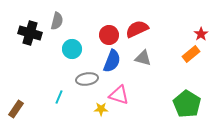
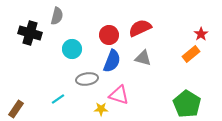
gray semicircle: moved 5 px up
red semicircle: moved 3 px right, 1 px up
cyan line: moved 1 px left, 2 px down; rotated 32 degrees clockwise
